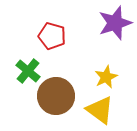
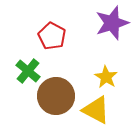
purple star: moved 3 px left
red pentagon: rotated 12 degrees clockwise
yellow star: rotated 15 degrees counterclockwise
yellow triangle: moved 4 px left; rotated 8 degrees counterclockwise
